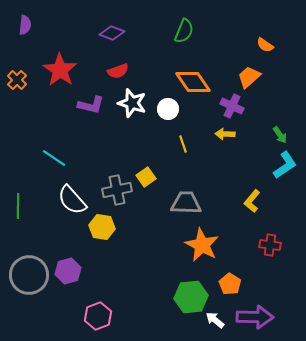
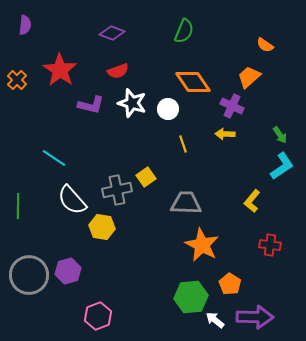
cyan L-shape: moved 3 px left, 1 px down
